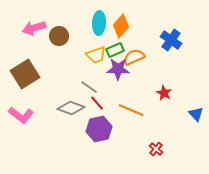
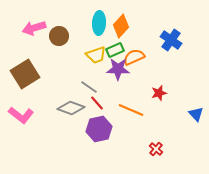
red star: moved 5 px left; rotated 28 degrees clockwise
